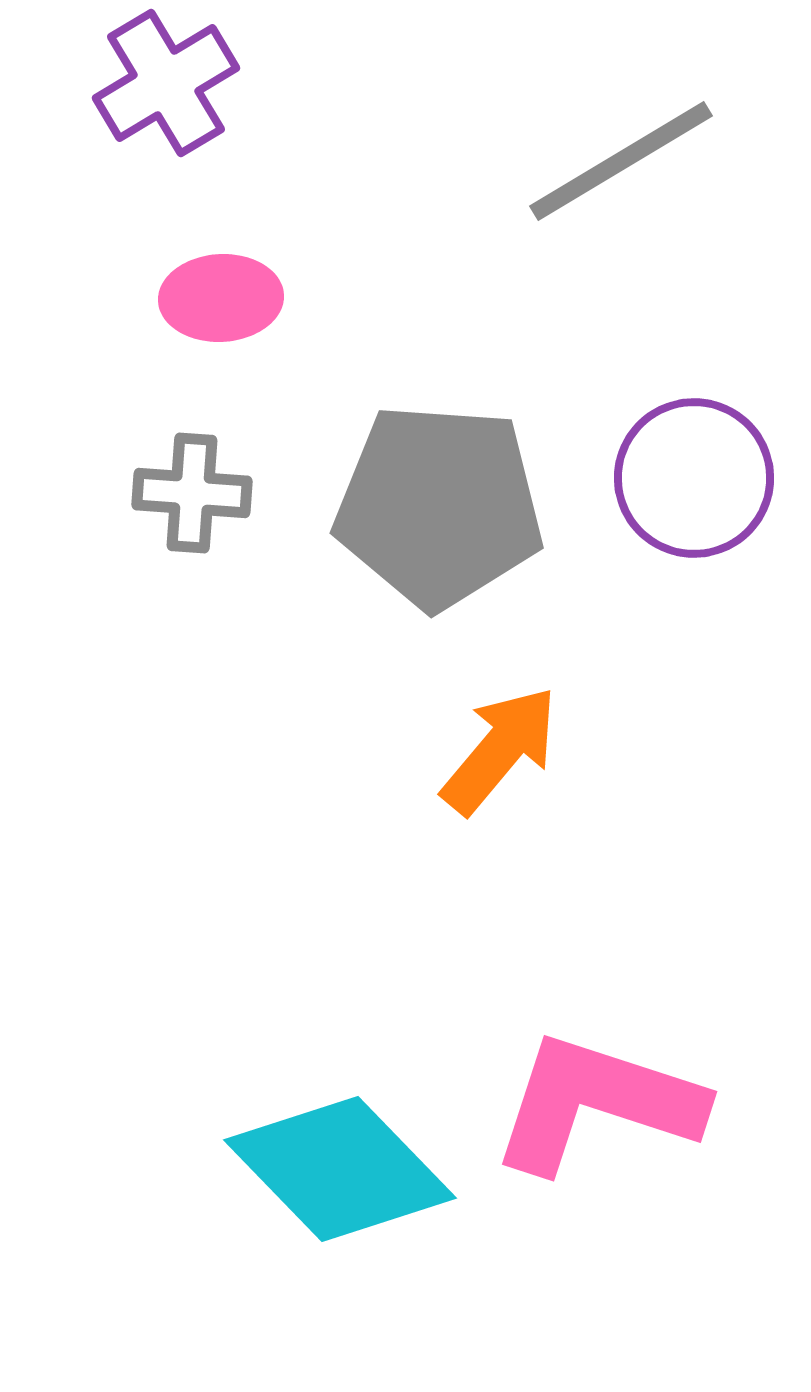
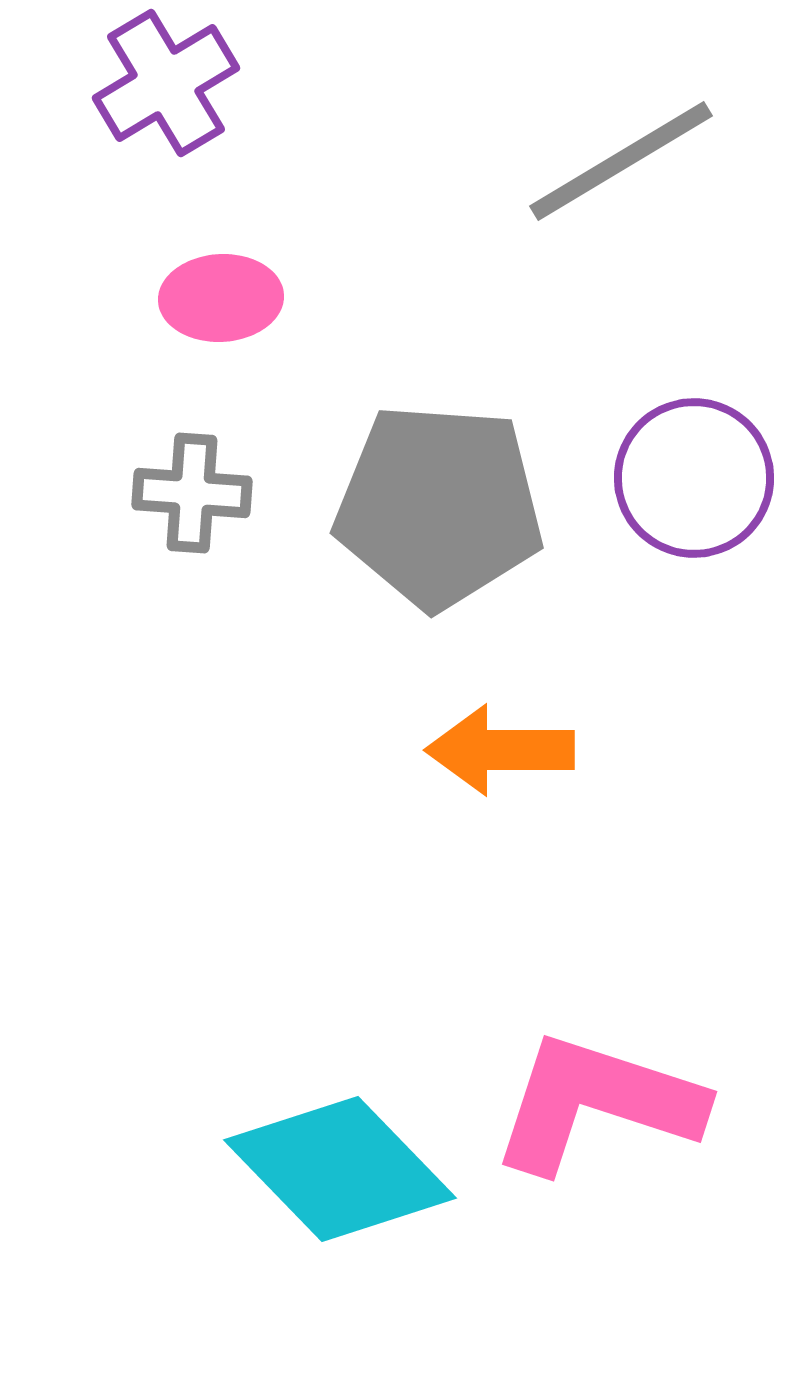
orange arrow: rotated 130 degrees counterclockwise
